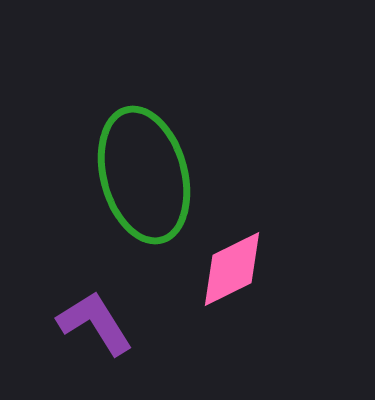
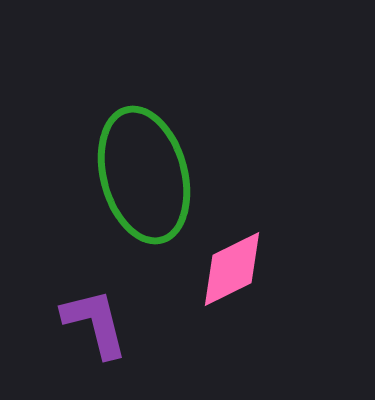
purple L-shape: rotated 18 degrees clockwise
